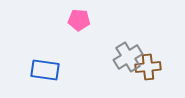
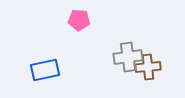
gray cross: rotated 24 degrees clockwise
blue rectangle: rotated 20 degrees counterclockwise
